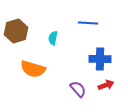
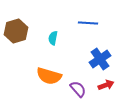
blue cross: rotated 35 degrees counterclockwise
orange semicircle: moved 16 px right, 7 px down
